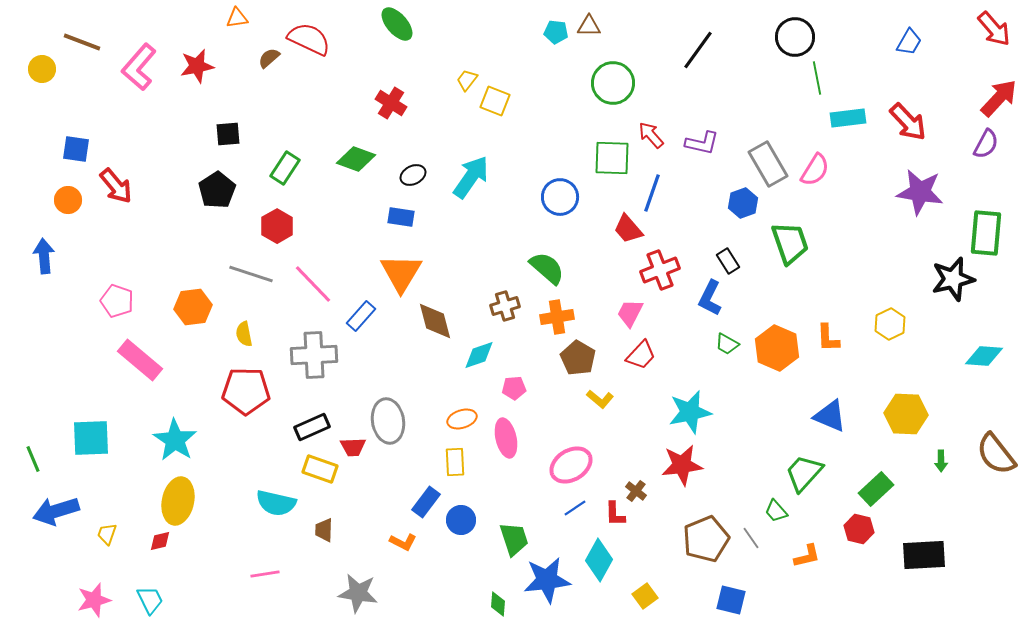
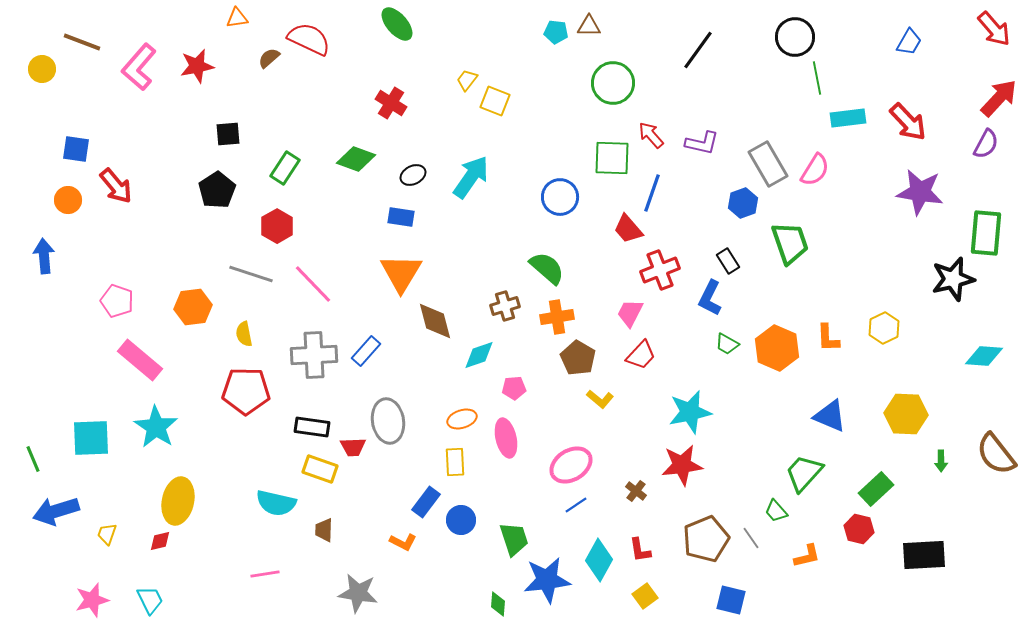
blue rectangle at (361, 316): moved 5 px right, 35 px down
yellow hexagon at (890, 324): moved 6 px left, 4 px down
black rectangle at (312, 427): rotated 32 degrees clockwise
cyan star at (175, 440): moved 19 px left, 13 px up
blue line at (575, 508): moved 1 px right, 3 px up
red L-shape at (615, 514): moved 25 px right, 36 px down; rotated 8 degrees counterclockwise
pink star at (94, 600): moved 2 px left
